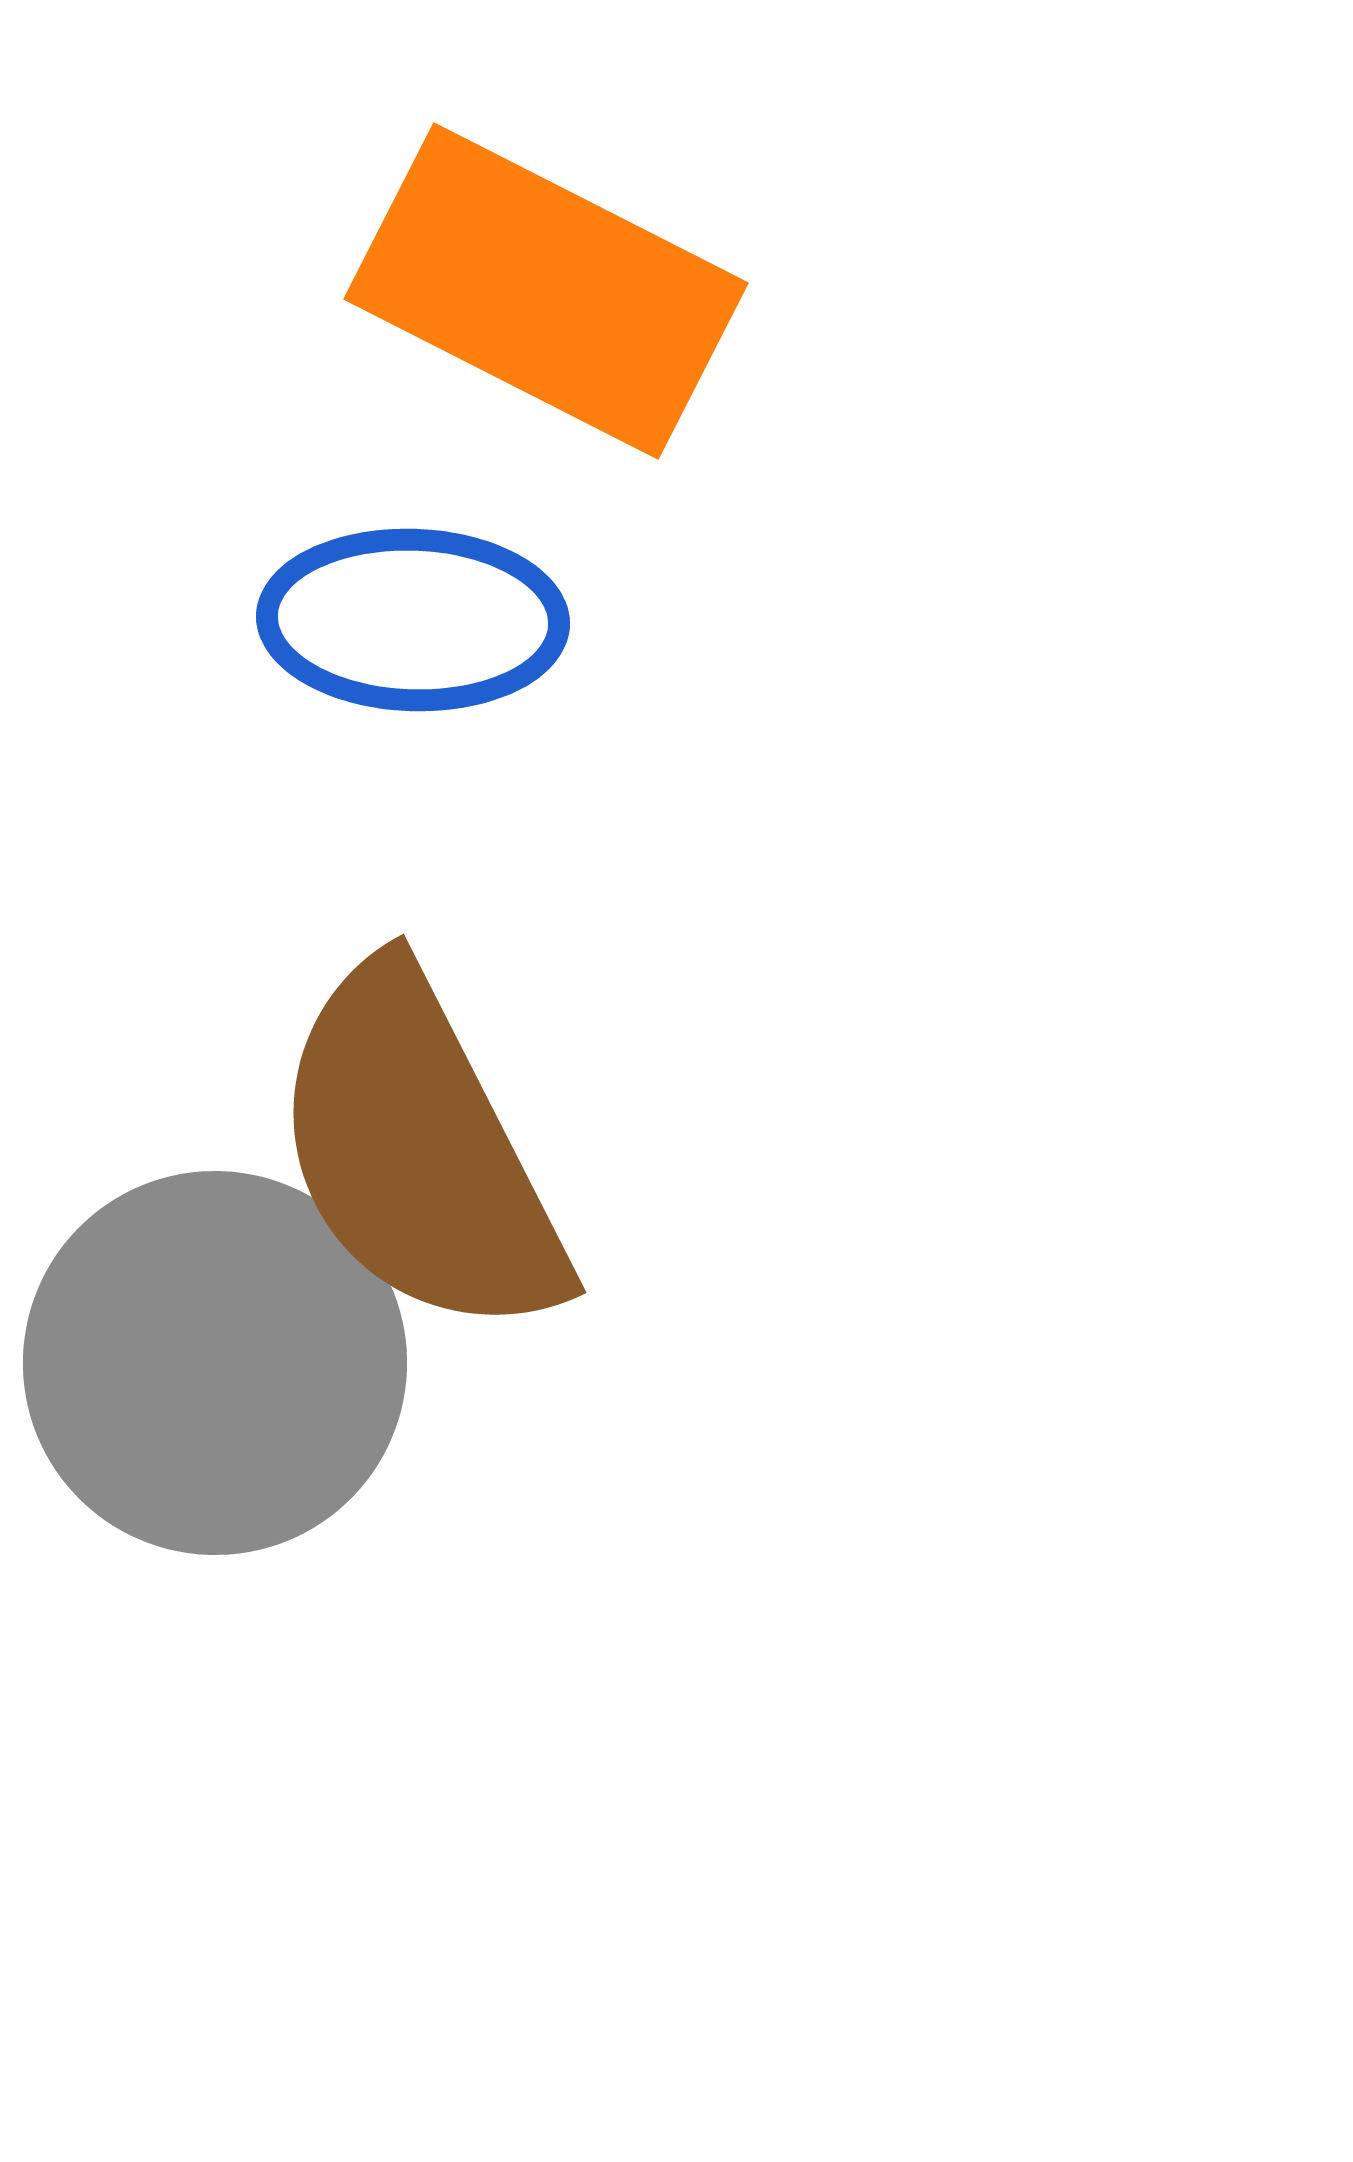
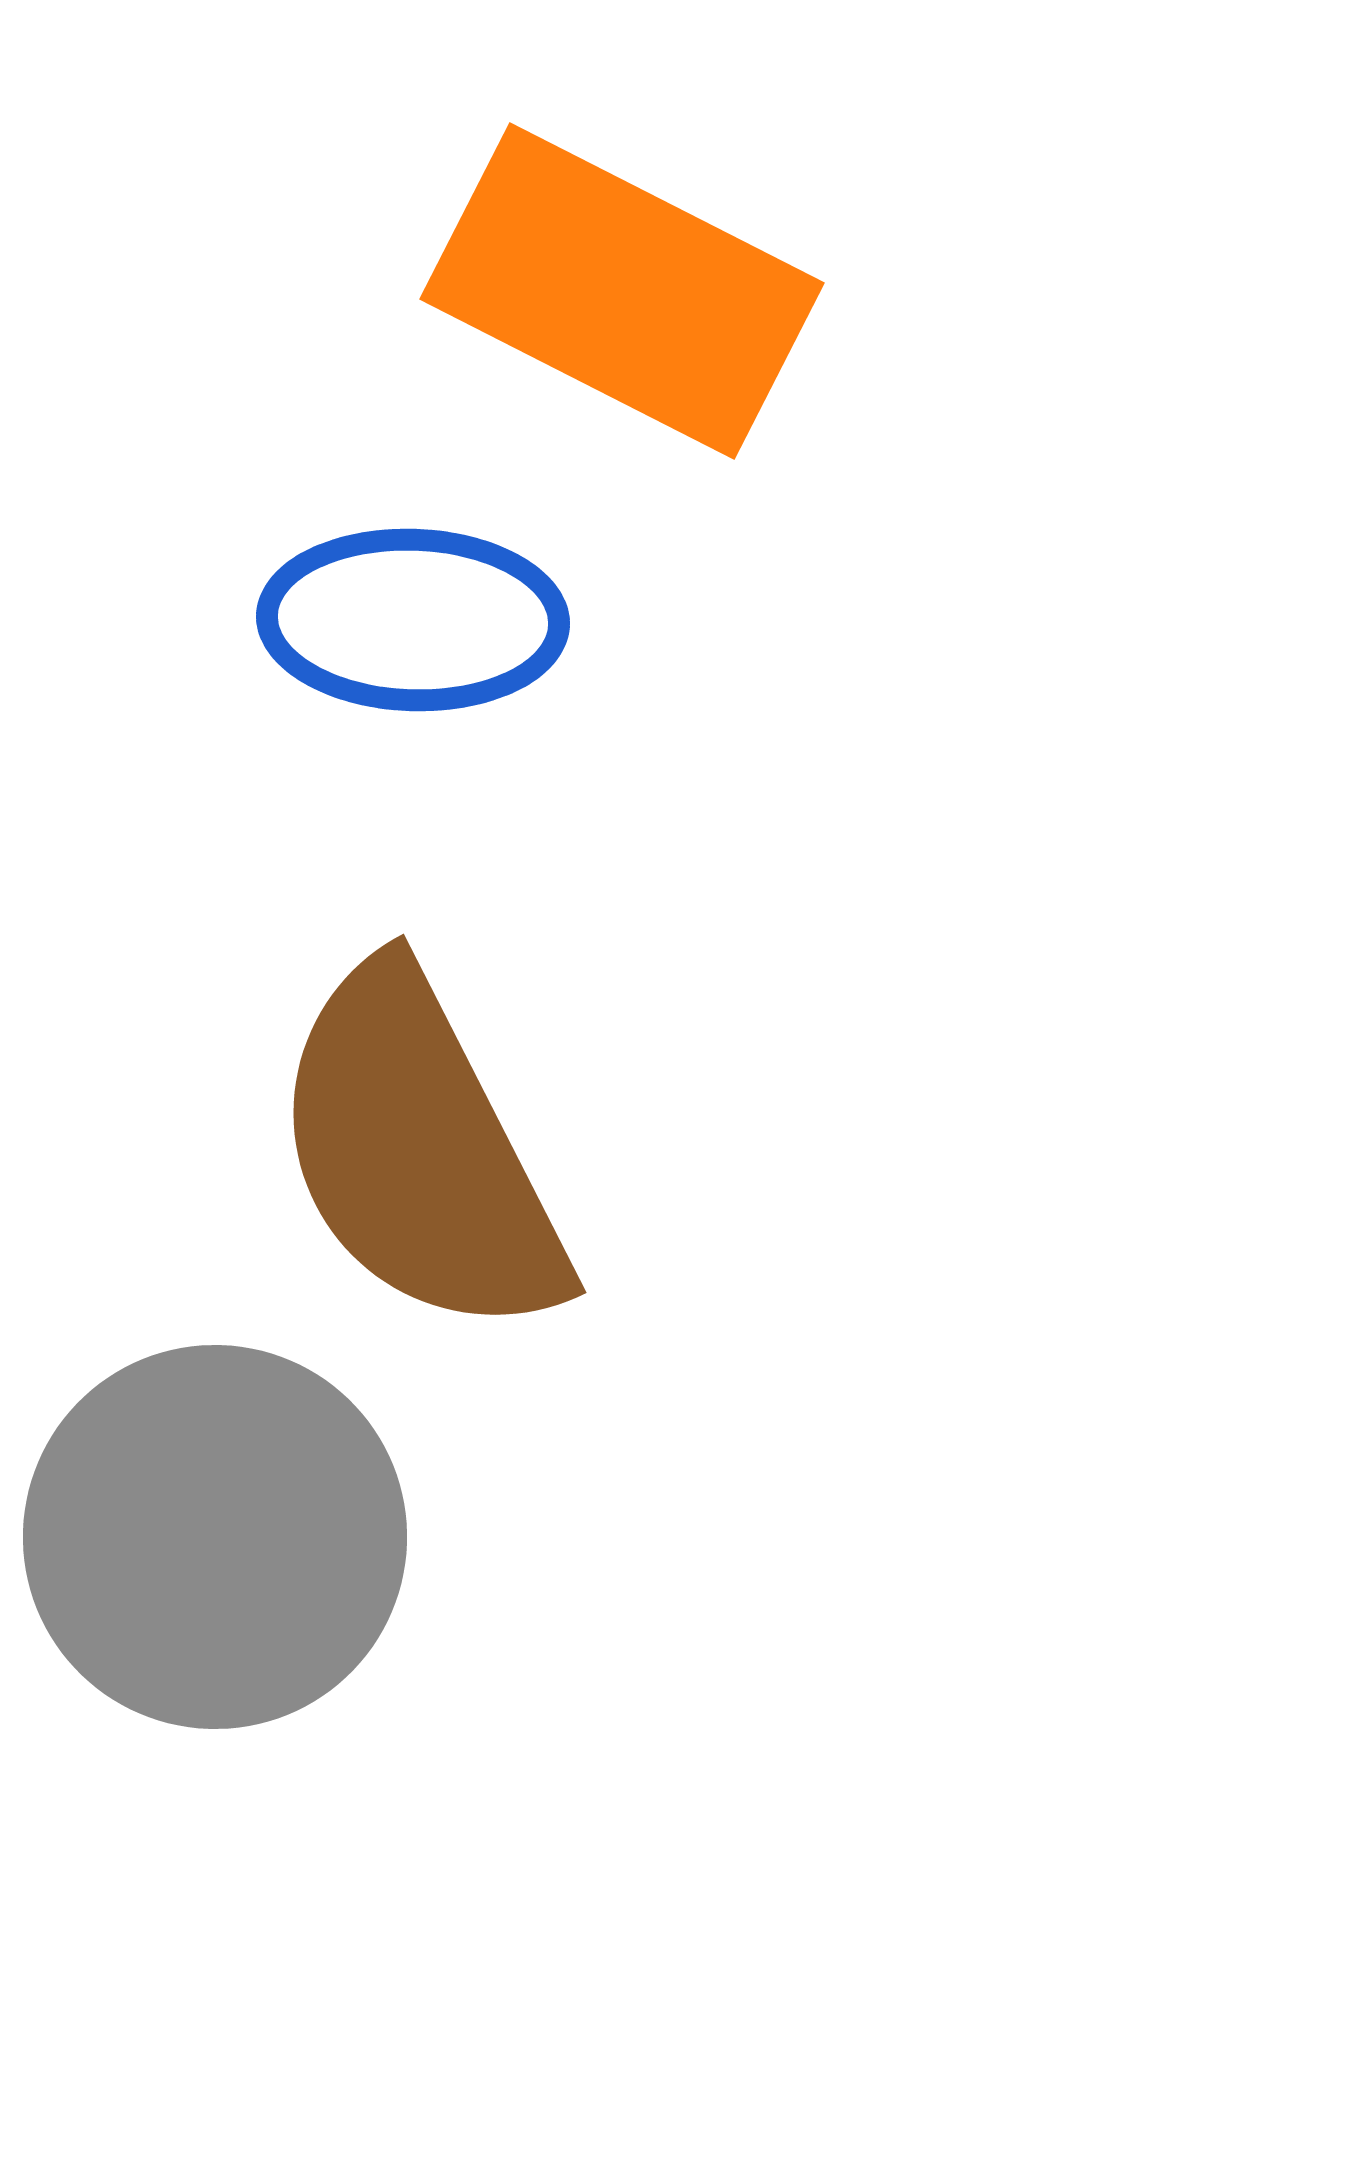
orange rectangle: moved 76 px right
gray circle: moved 174 px down
